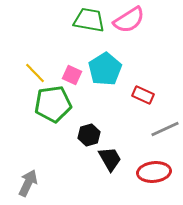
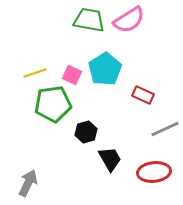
yellow line: rotated 65 degrees counterclockwise
black hexagon: moved 3 px left, 3 px up
